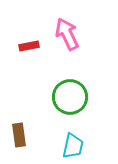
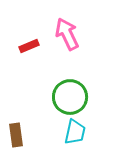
red rectangle: rotated 12 degrees counterclockwise
brown rectangle: moved 3 px left
cyan trapezoid: moved 2 px right, 14 px up
